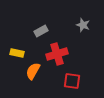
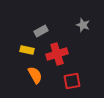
yellow rectangle: moved 10 px right, 3 px up
orange semicircle: moved 2 px right, 4 px down; rotated 120 degrees clockwise
red square: rotated 18 degrees counterclockwise
